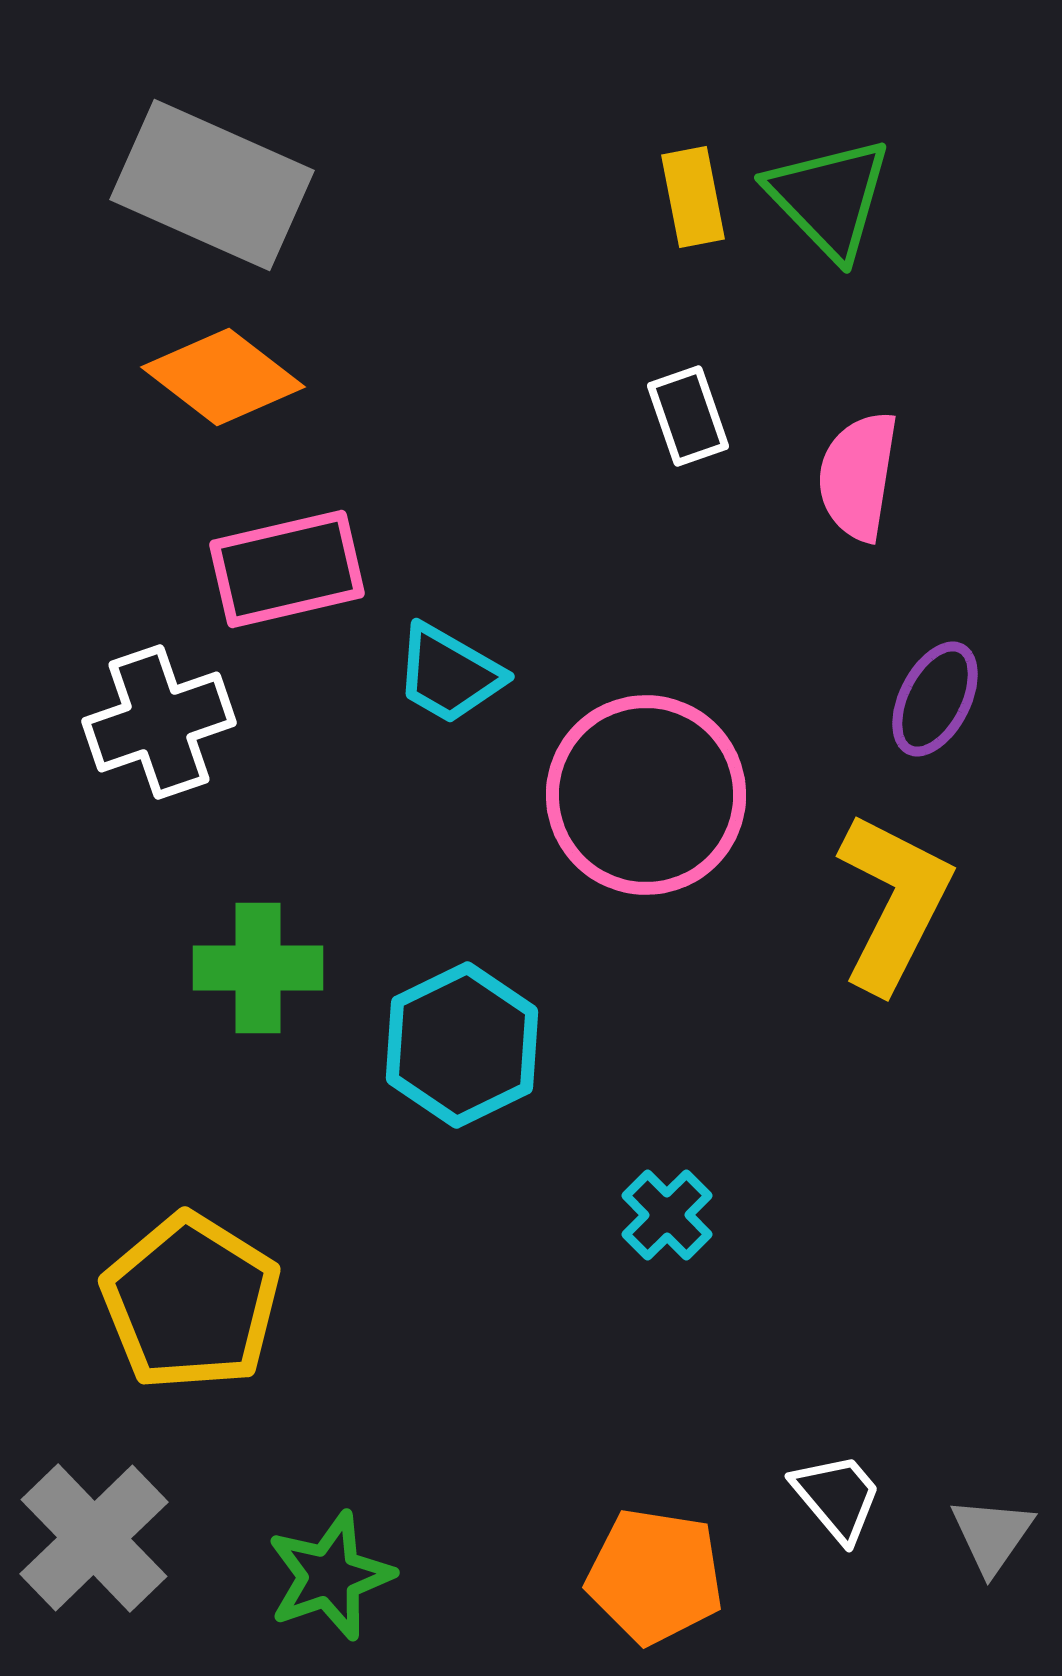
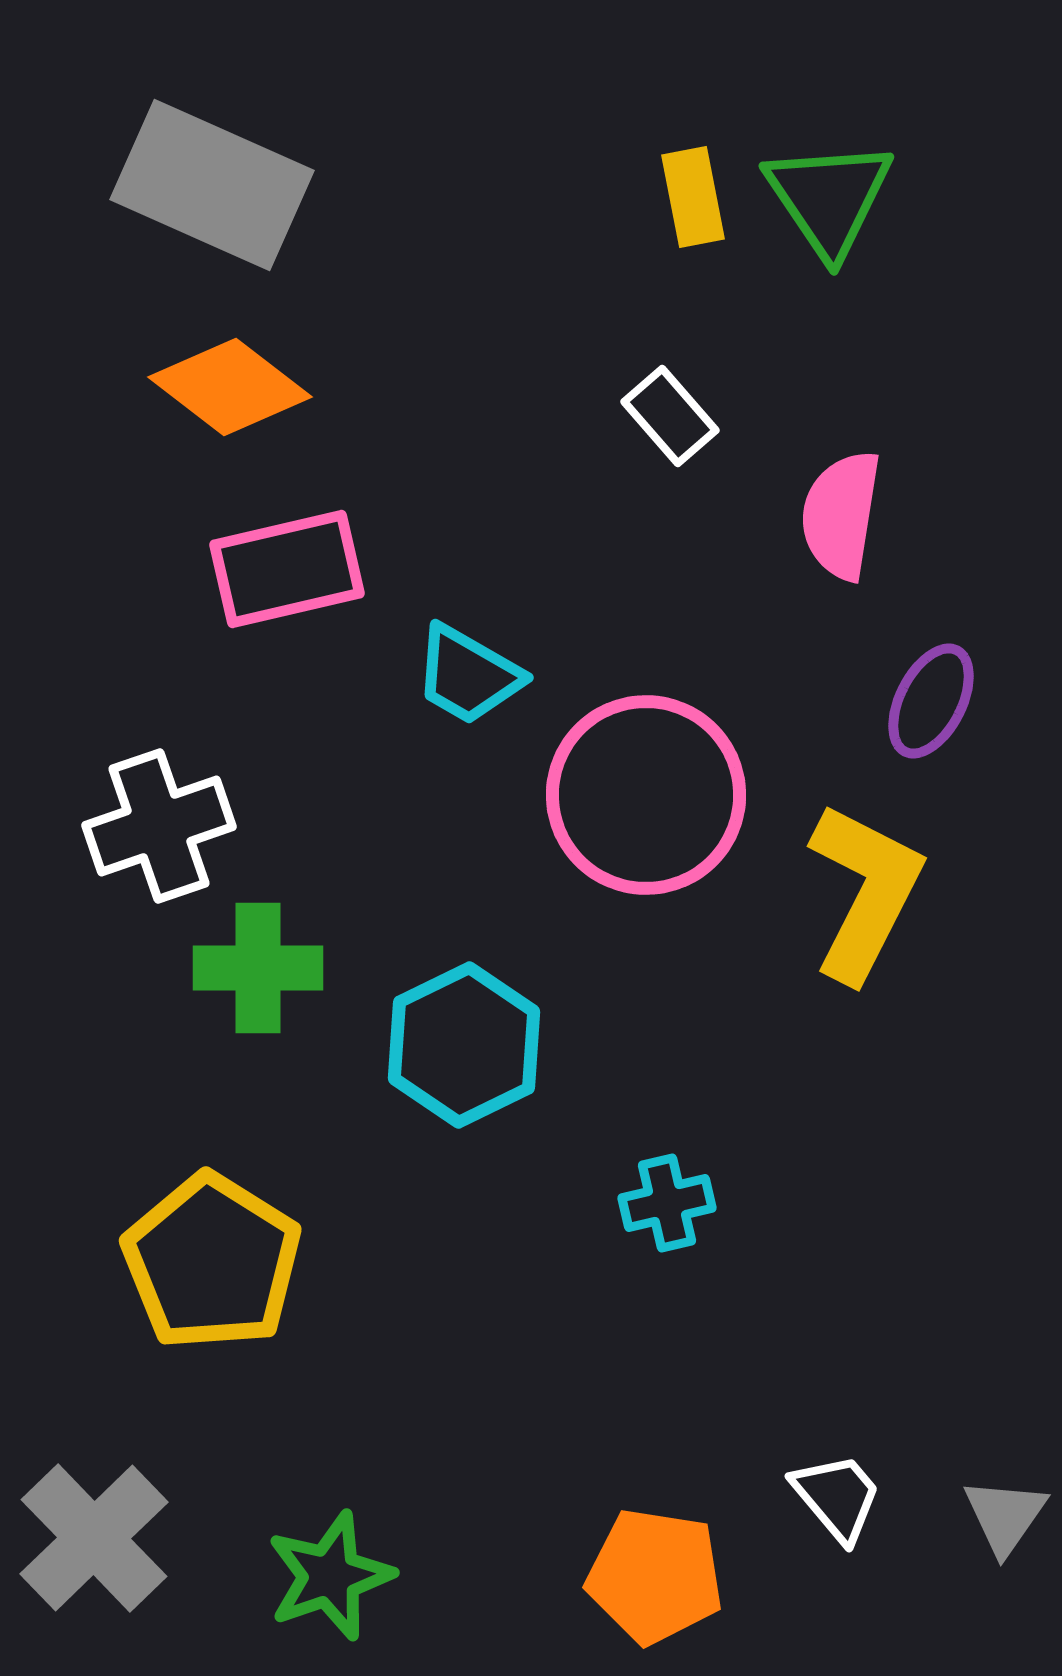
green triangle: rotated 10 degrees clockwise
orange diamond: moved 7 px right, 10 px down
white rectangle: moved 18 px left; rotated 22 degrees counterclockwise
pink semicircle: moved 17 px left, 39 px down
cyan trapezoid: moved 19 px right, 1 px down
purple ellipse: moved 4 px left, 2 px down
white cross: moved 104 px down
yellow L-shape: moved 29 px left, 10 px up
cyan hexagon: moved 2 px right
cyan cross: moved 12 px up; rotated 32 degrees clockwise
yellow pentagon: moved 21 px right, 40 px up
gray triangle: moved 13 px right, 19 px up
